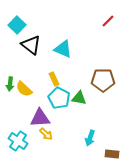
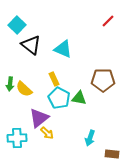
purple triangle: moved 1 px left; rotated 35 degrees counterclockwise
yellow arrow: moved 1 px right, 1 px up
cyan cross: moved 1 px left, 3 px up; rotated 36 degrees counterclockwise
